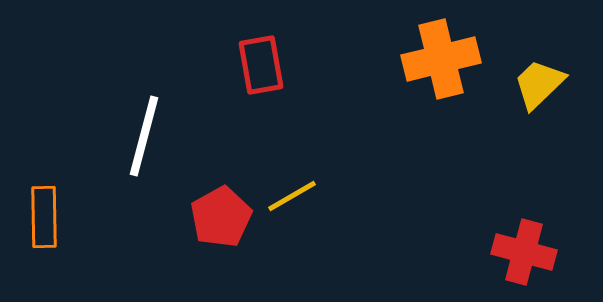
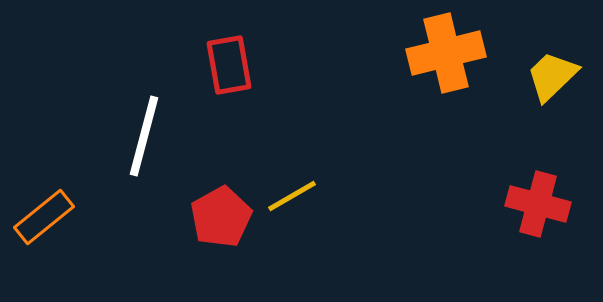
orange cross: moved 5 px right, 6 px up
red rectangle: moved 32 px left
yellow trapezoid: moved 13 px right, 8 px up
orange rectangle: rotated 52 degrees clockwise
red cross: moved 14 px right, 48 px up
